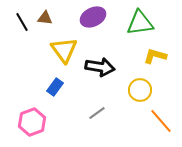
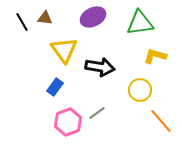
pink hexagon: moved 36 px right
